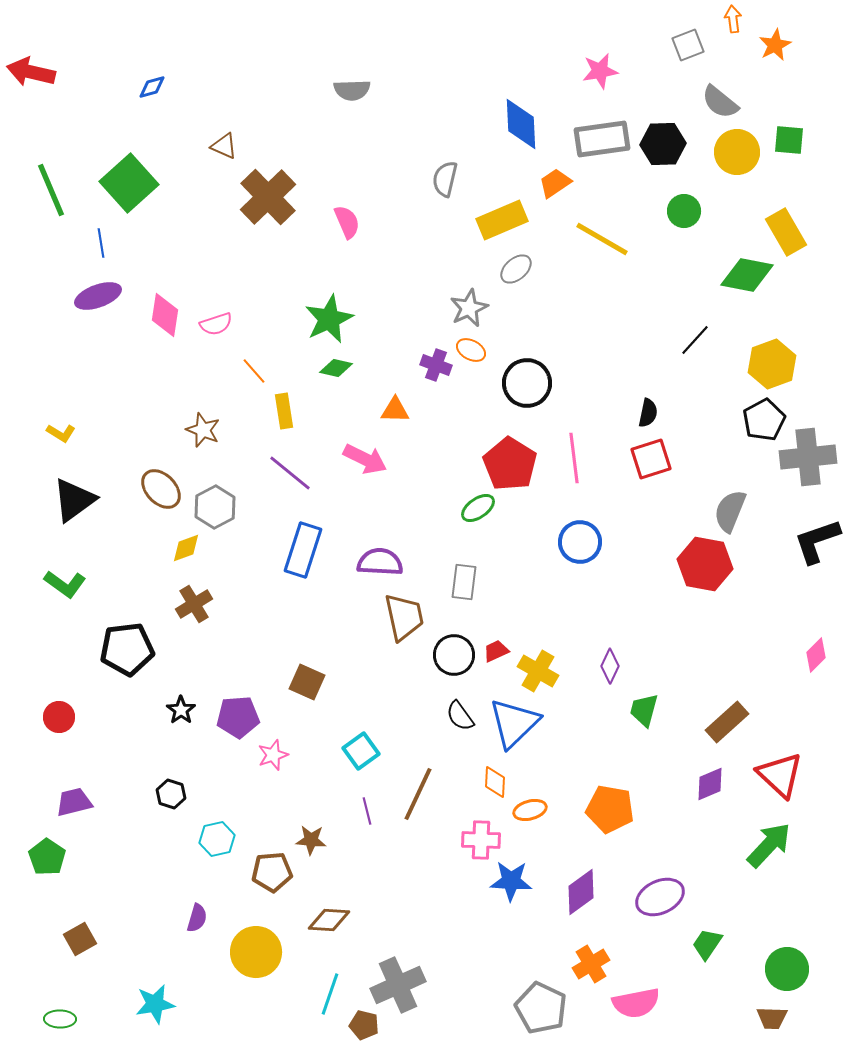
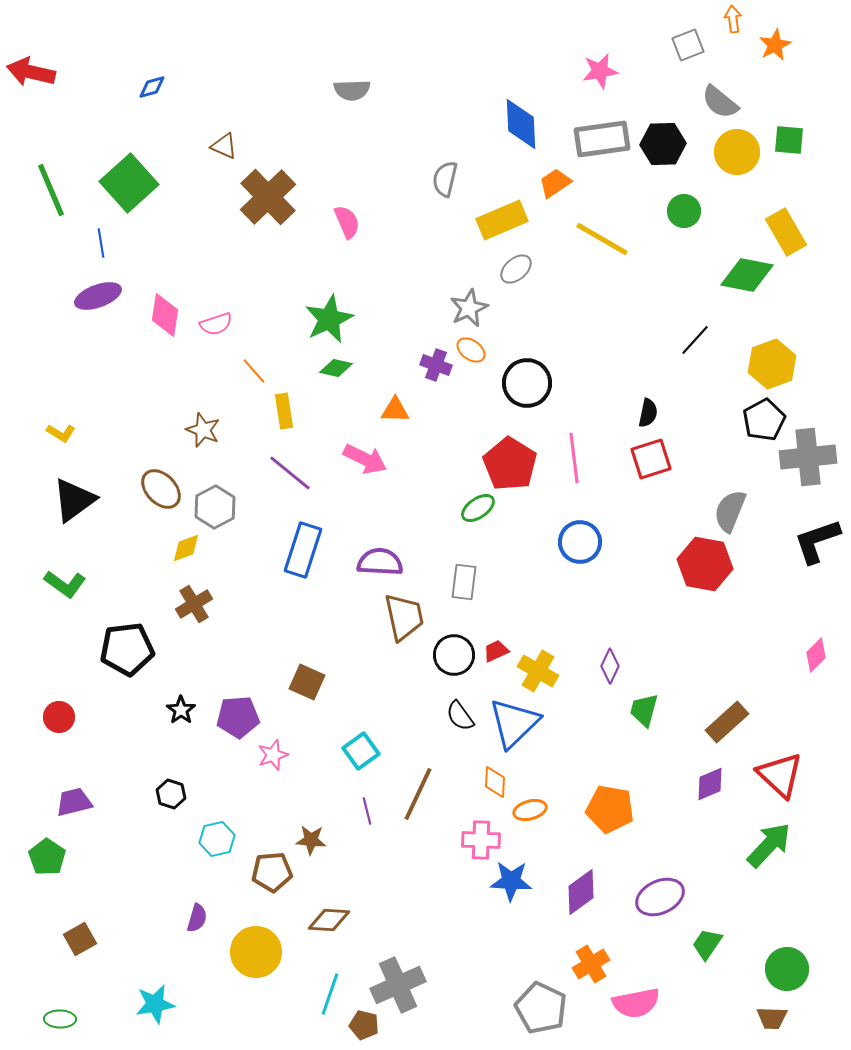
orange ellipse at (471, 350): rotated 8 degrees clockwise
